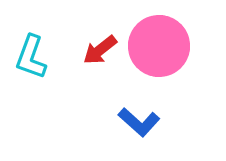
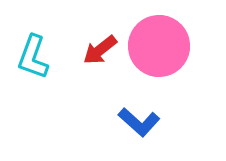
cyan L-shape: moved 2 px right
